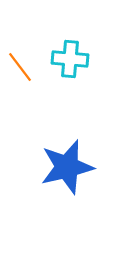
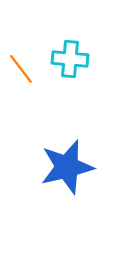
orange line: moved 1 px right, 2 px down
